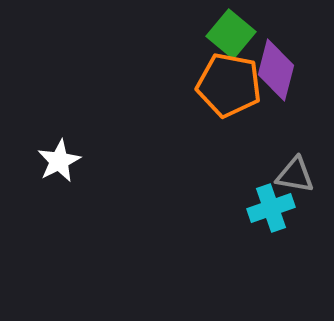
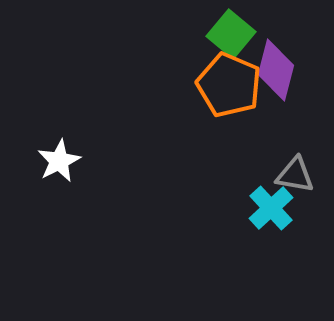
orange pentagon: rotated 12 degrees clockwise
cyan cross: rotated 24 degrees counterclockwise
